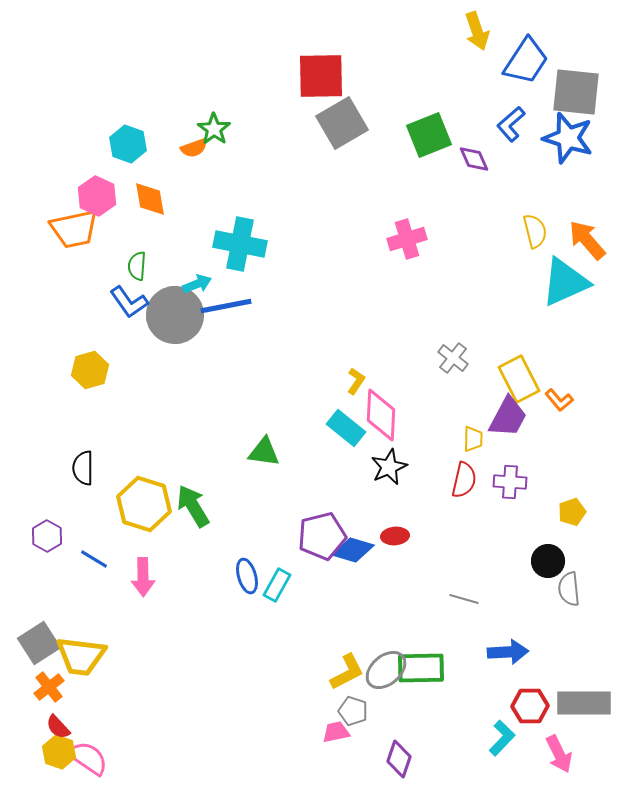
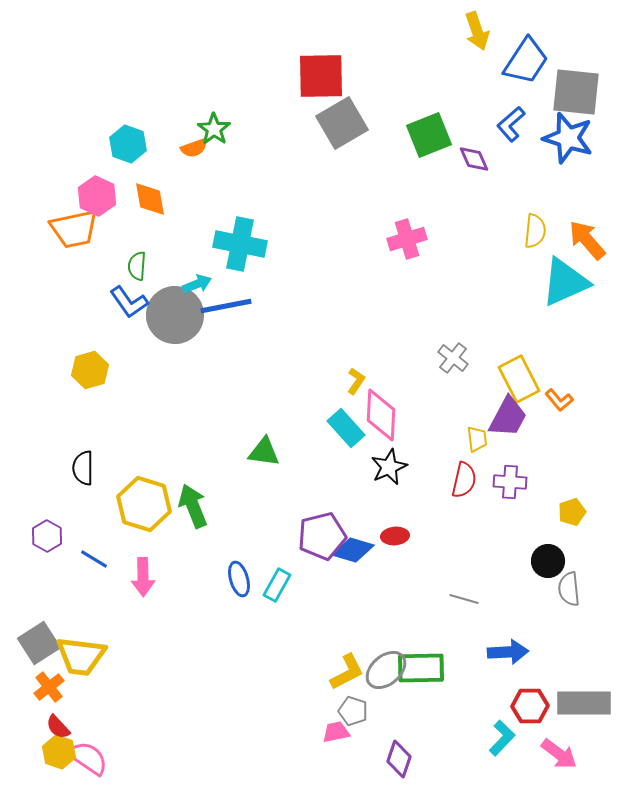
yellow semicircle at (535, 231): rotated 20 degrees clockwise
cyan rectangle at (346, 428): rotated 9 degrees clockwise
yellow trapezoid at (473, 439): moved 4 px right; rotated 8 degrees counterclockwise
green arrow at (193, 506): rotated 9 degrees clockwise
blue ellipse at (247, 576): moved 8 px left, 3 px down
pink arrow at (559, 754): rotated 27 degrees counterclockwise
